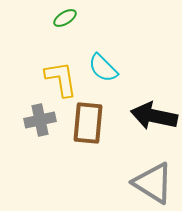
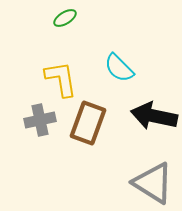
cyan semicircle: moved 16 px right
brown rectangle: rotated 15 degrees clockwise
